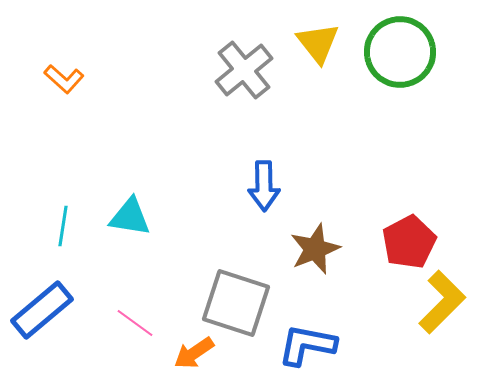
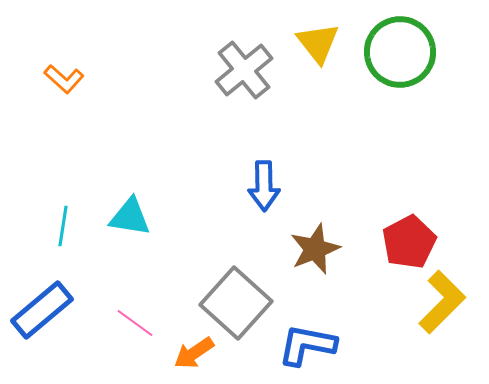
gray square: rotated 24 degrees clockwise
